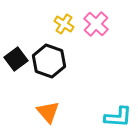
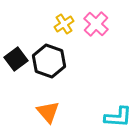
yellow cross: rotated 24 degrees clockwise
